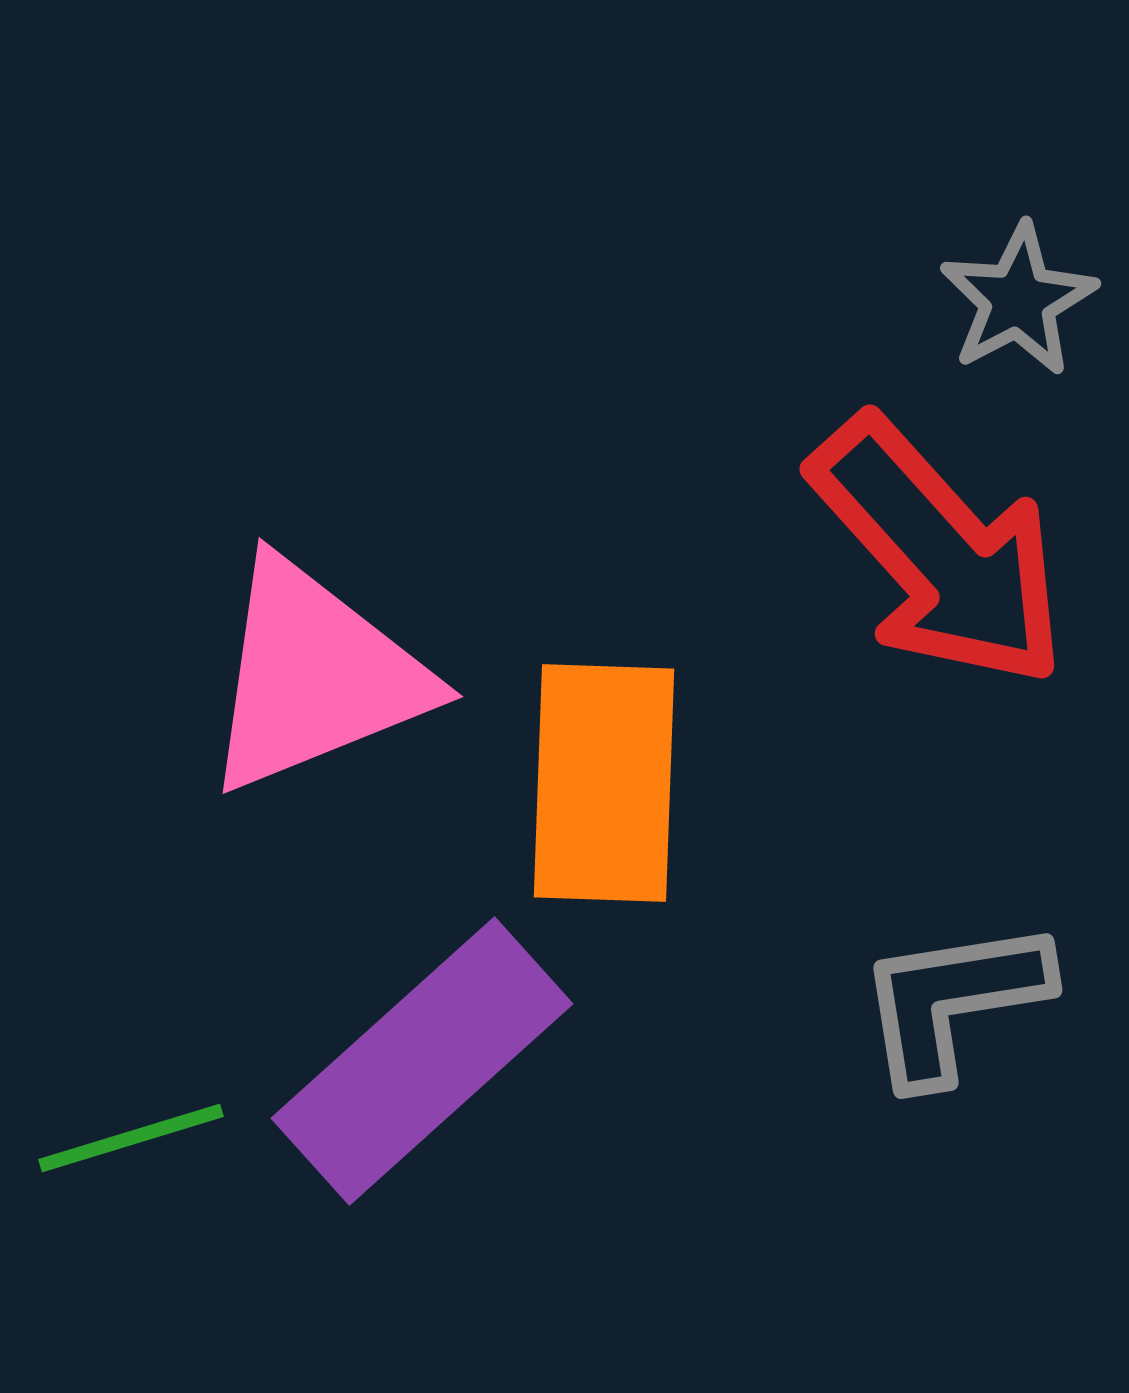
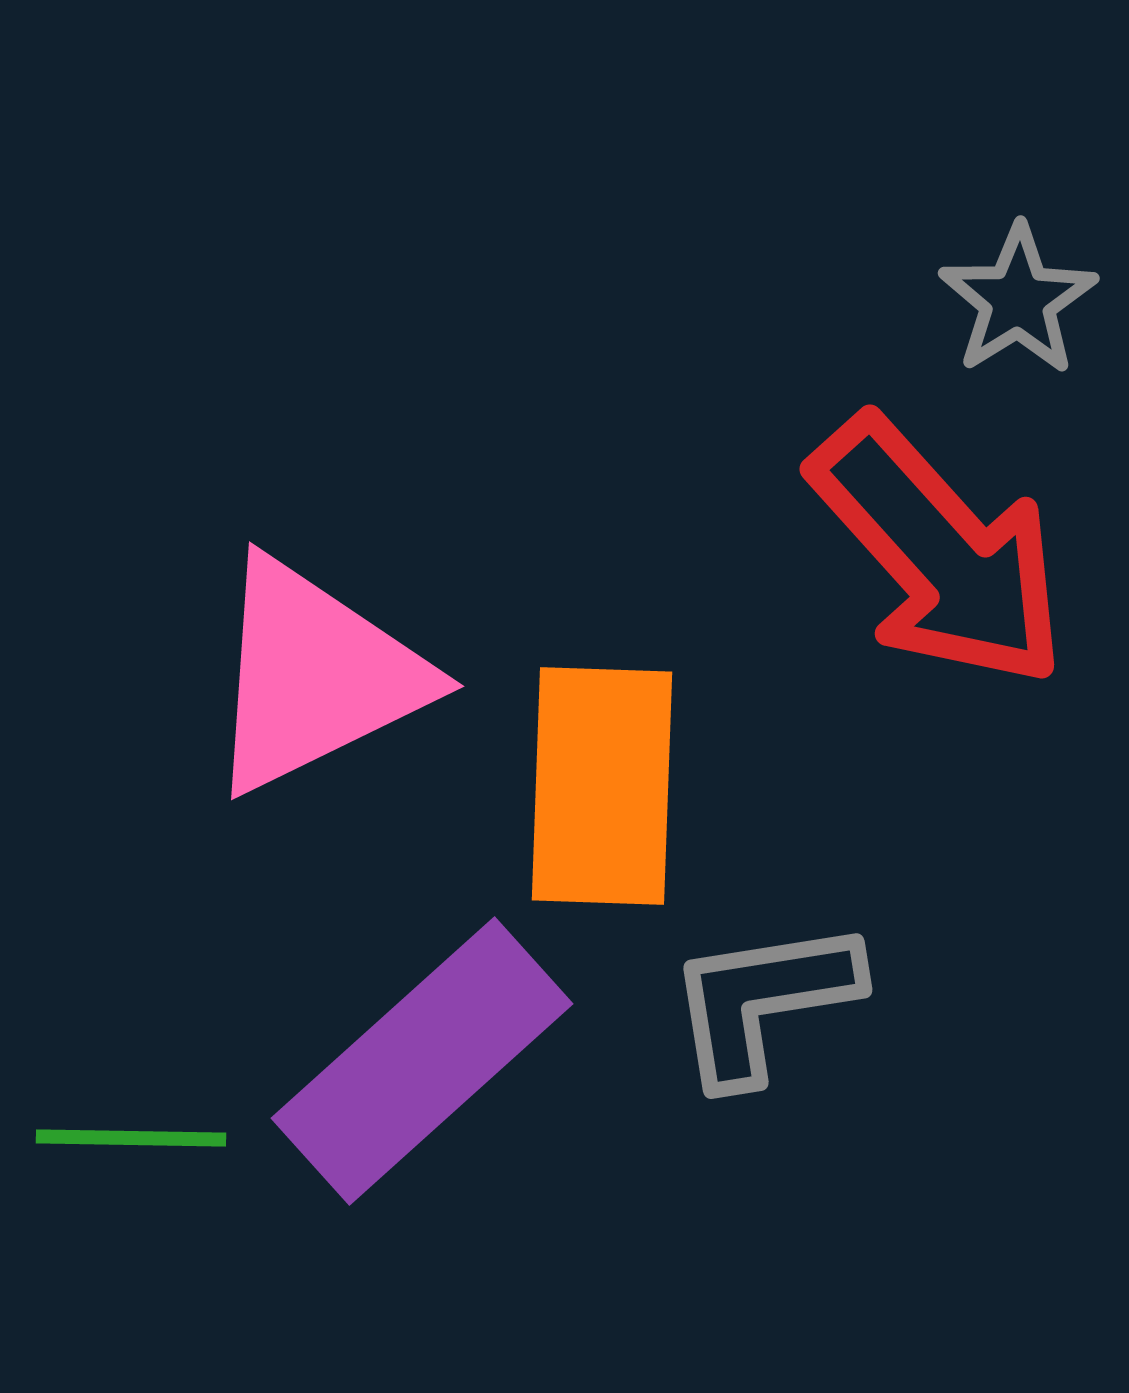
gray star: rotated 4 degrees counterclockwise
pink triangle: rotated 4 degrees counterclockwise
orange rectangle: moved 2 px left, 3 px down
gray L-shape: moved 190 px left
green line: rotated 18 degrees clockwise
